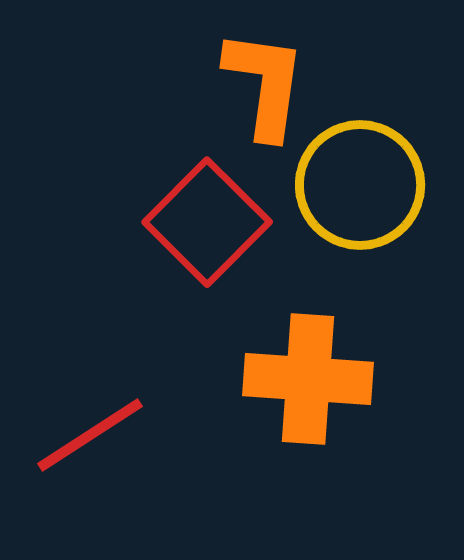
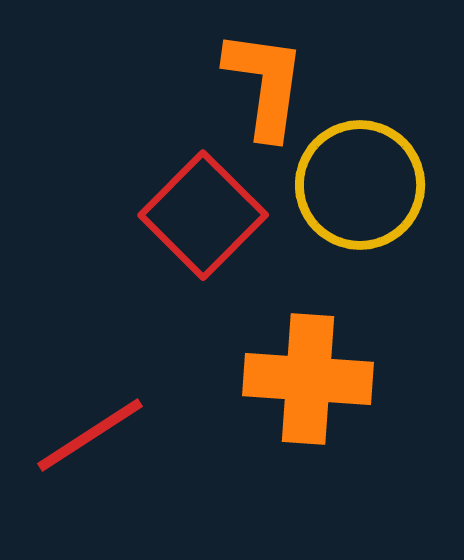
red square: moved 4 px left, 7 px up
